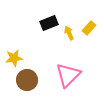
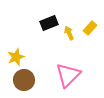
yellow rectangle: moved 1 px right
yellow star: moved 2 px right, 1 px up; rotated 12 degrees counterclockwise
brown circle: moved 3 px left
